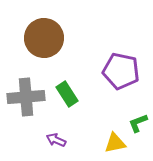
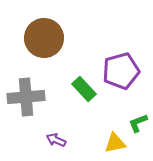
purple pentagon: rotated 27 degrees counterclockwise
green rectangle: moved 17 px right, 5 px up; rotated 10 degrees counterclockwise
